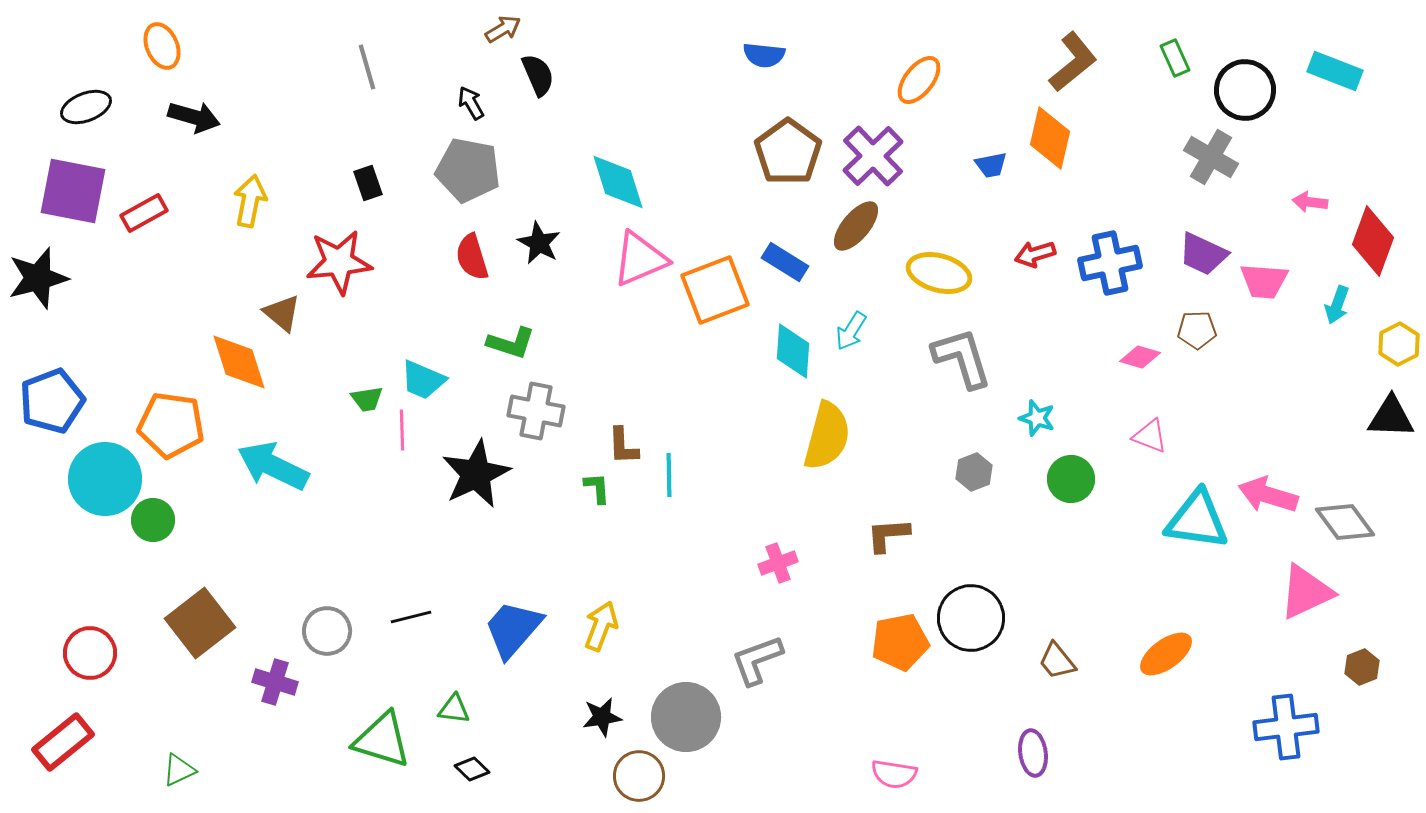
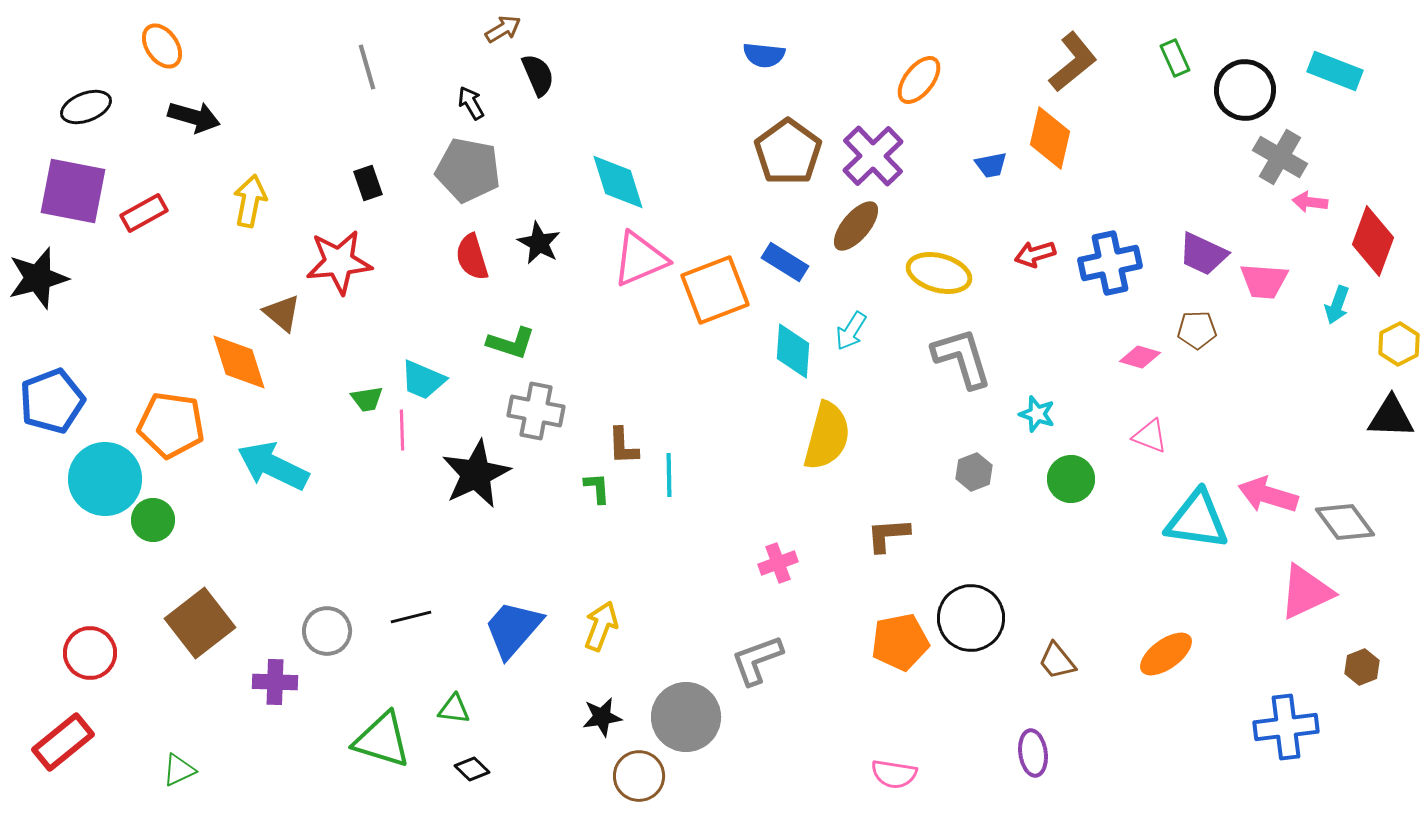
orange ellipse at (162, 46): rotated 12 degrees counterclockwise
gray cross at (1211, 157): moved 69 px right
cyan star at (1037, 418): moved 4 px up
purple cross at (275, 682): rotated 15 degrees counterclockwise
